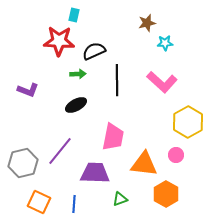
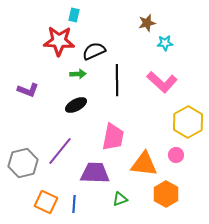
orange square: moved 7 px right
